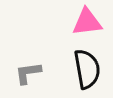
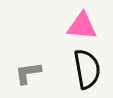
pink triangle: moved 5 px left, 4 px down; rotated 12 degrees clockwise
